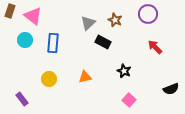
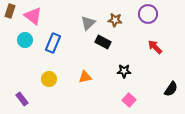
brown star: rotated 16 degrees counterclockwise
blue rectangle: rotated 18 degrees clockwise
black star: rotated 24 degrees counterclockwise
black semicircle: rotated 35 degrees counterclockwise
